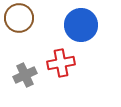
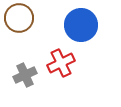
red cross: rotated 16 degrees counterclockwise
